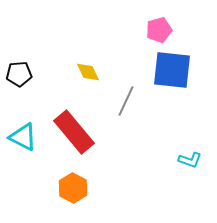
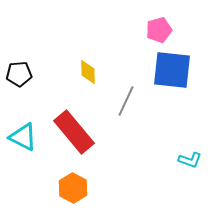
yellow diamond: rotated 25 degrees clockwise
